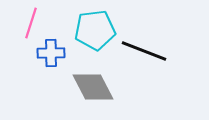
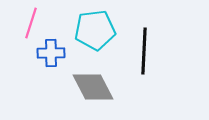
black line: rotated 72 degrees clockwise
